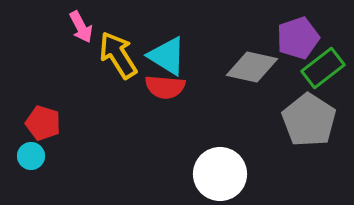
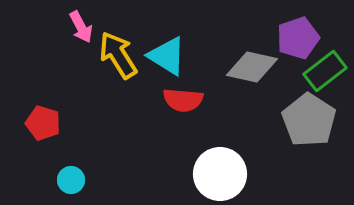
green rectangle: moved 2 px right, 3 px down
red semicircle: moved 18 px right, 13 px down
cyan circle: moved 40 px right, 24 px down
